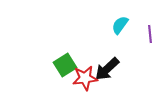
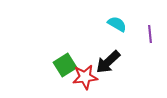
cyan semicircle: moved 3 px left, 1 px up; rotated 84 degrees clockwise
black arrow: moved 1 px right, 7 px up
red star: moved 1 px up
